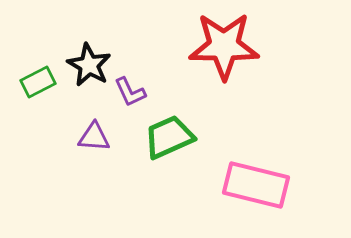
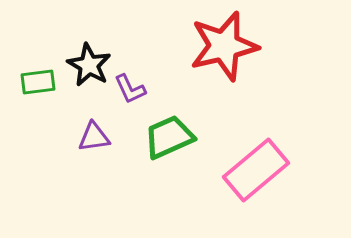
red star: rotated 14 degrees counterclockwise
green rectangle: rotated 20 degrees clockwise
purple L-shape: moved 3 px up
purple triangle: rotated 12 degrees counterclockwise
pink rectangle: moved 15 px up; rotated 54 degrees counterclockwise
